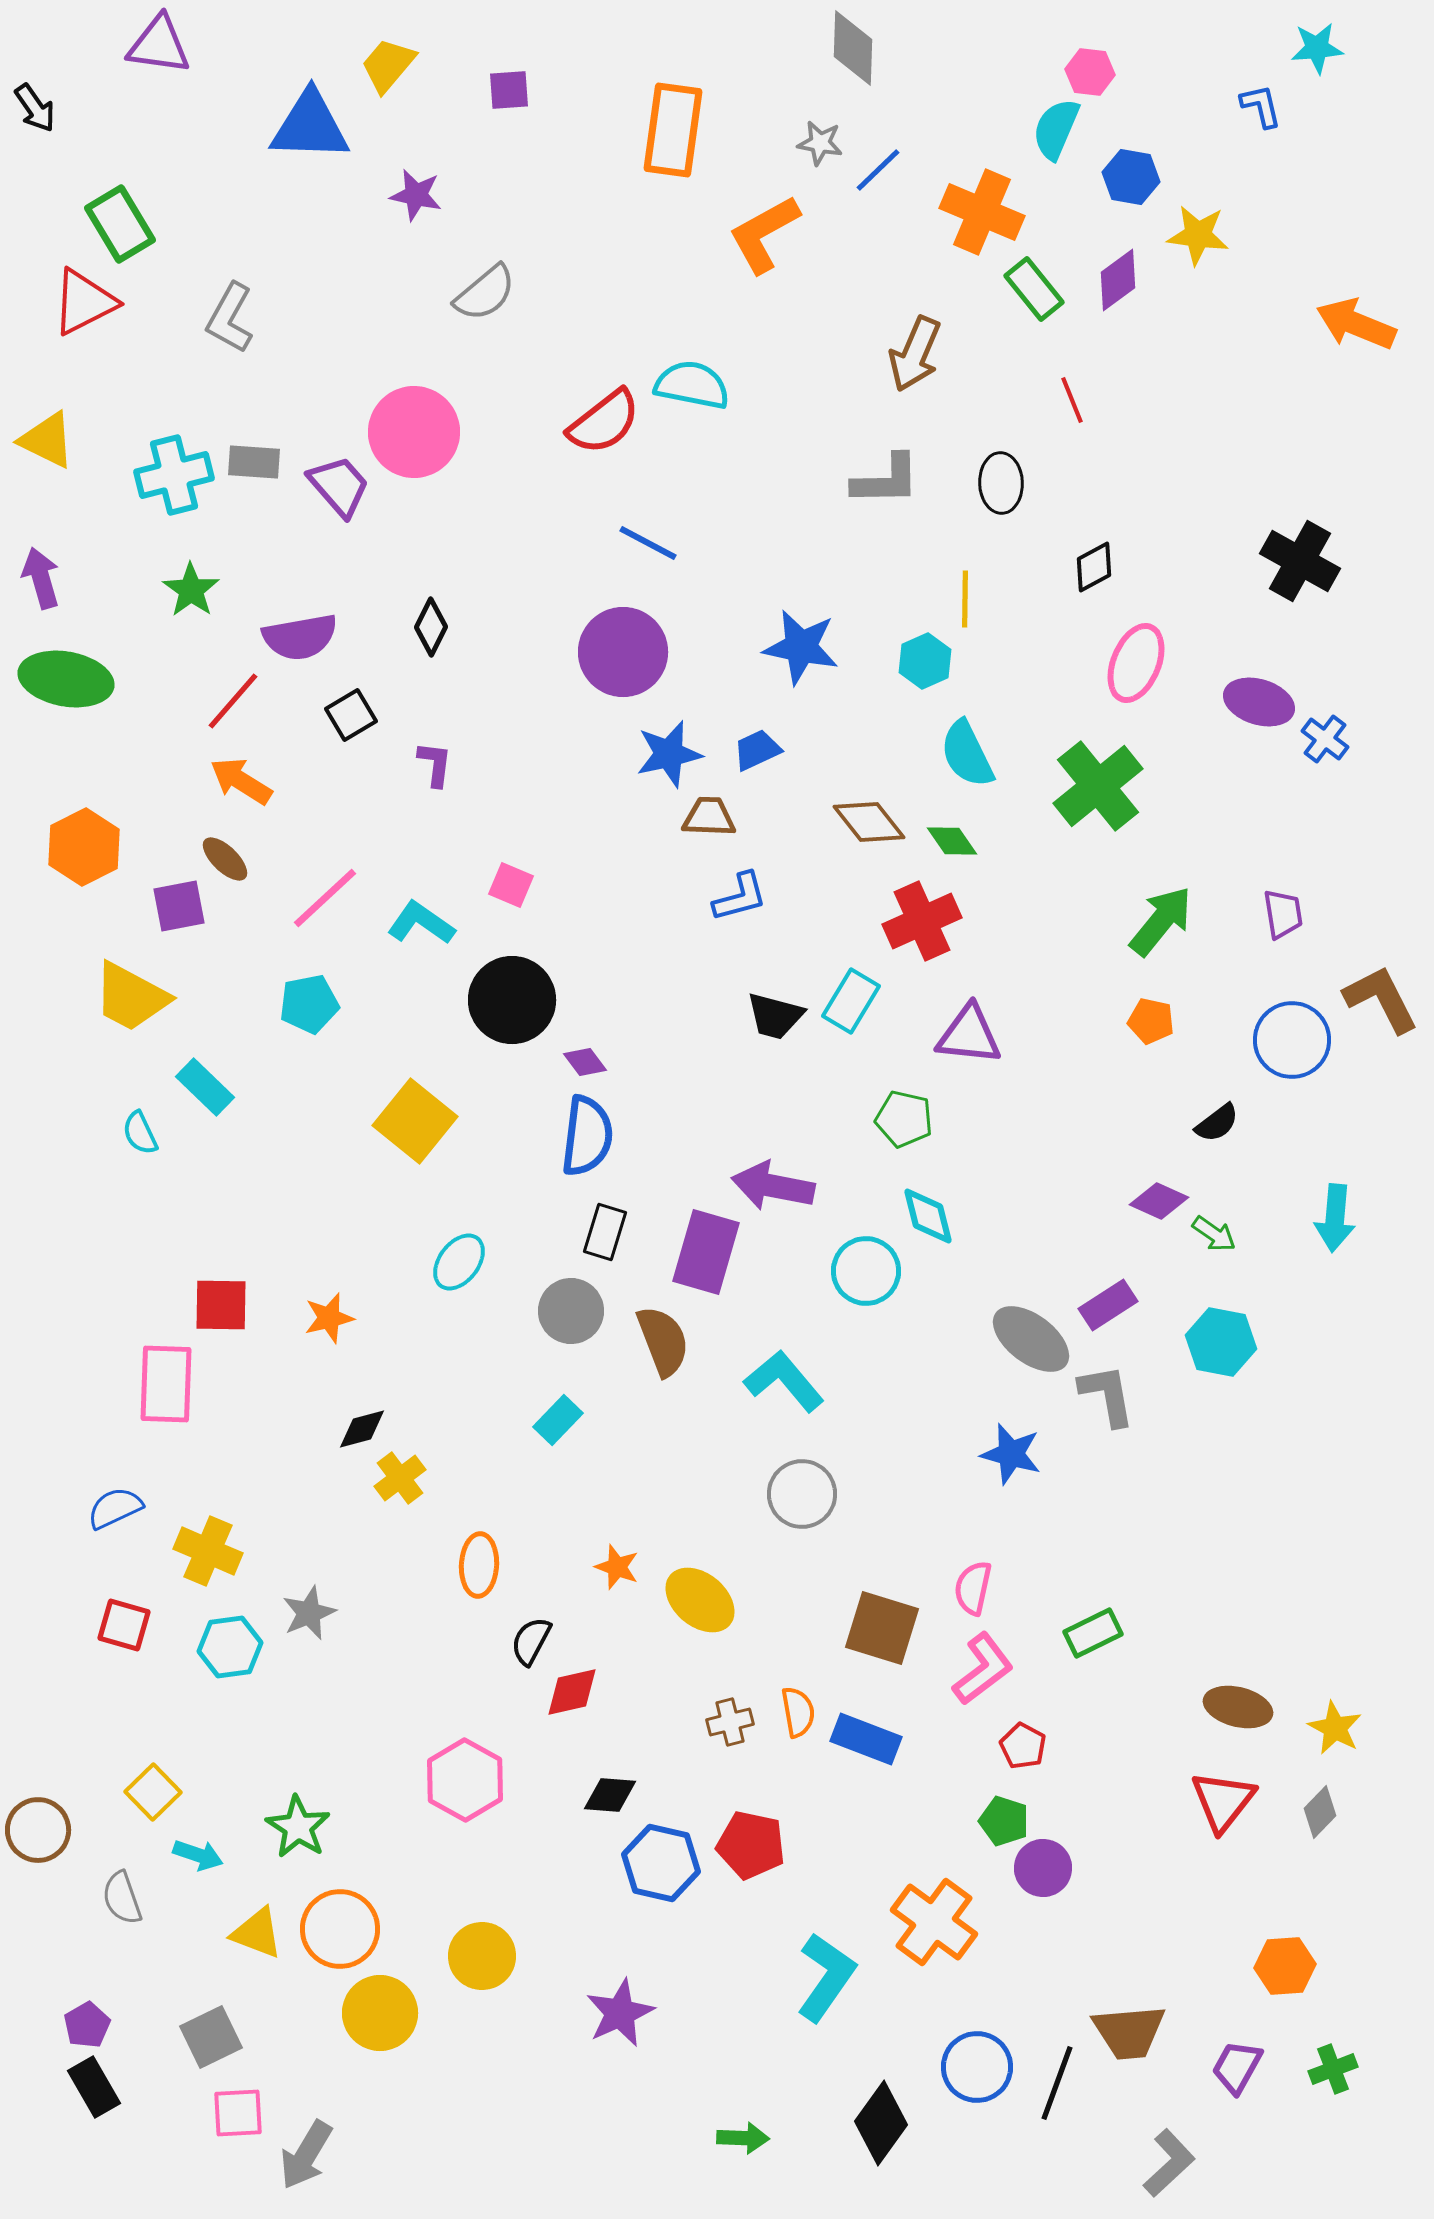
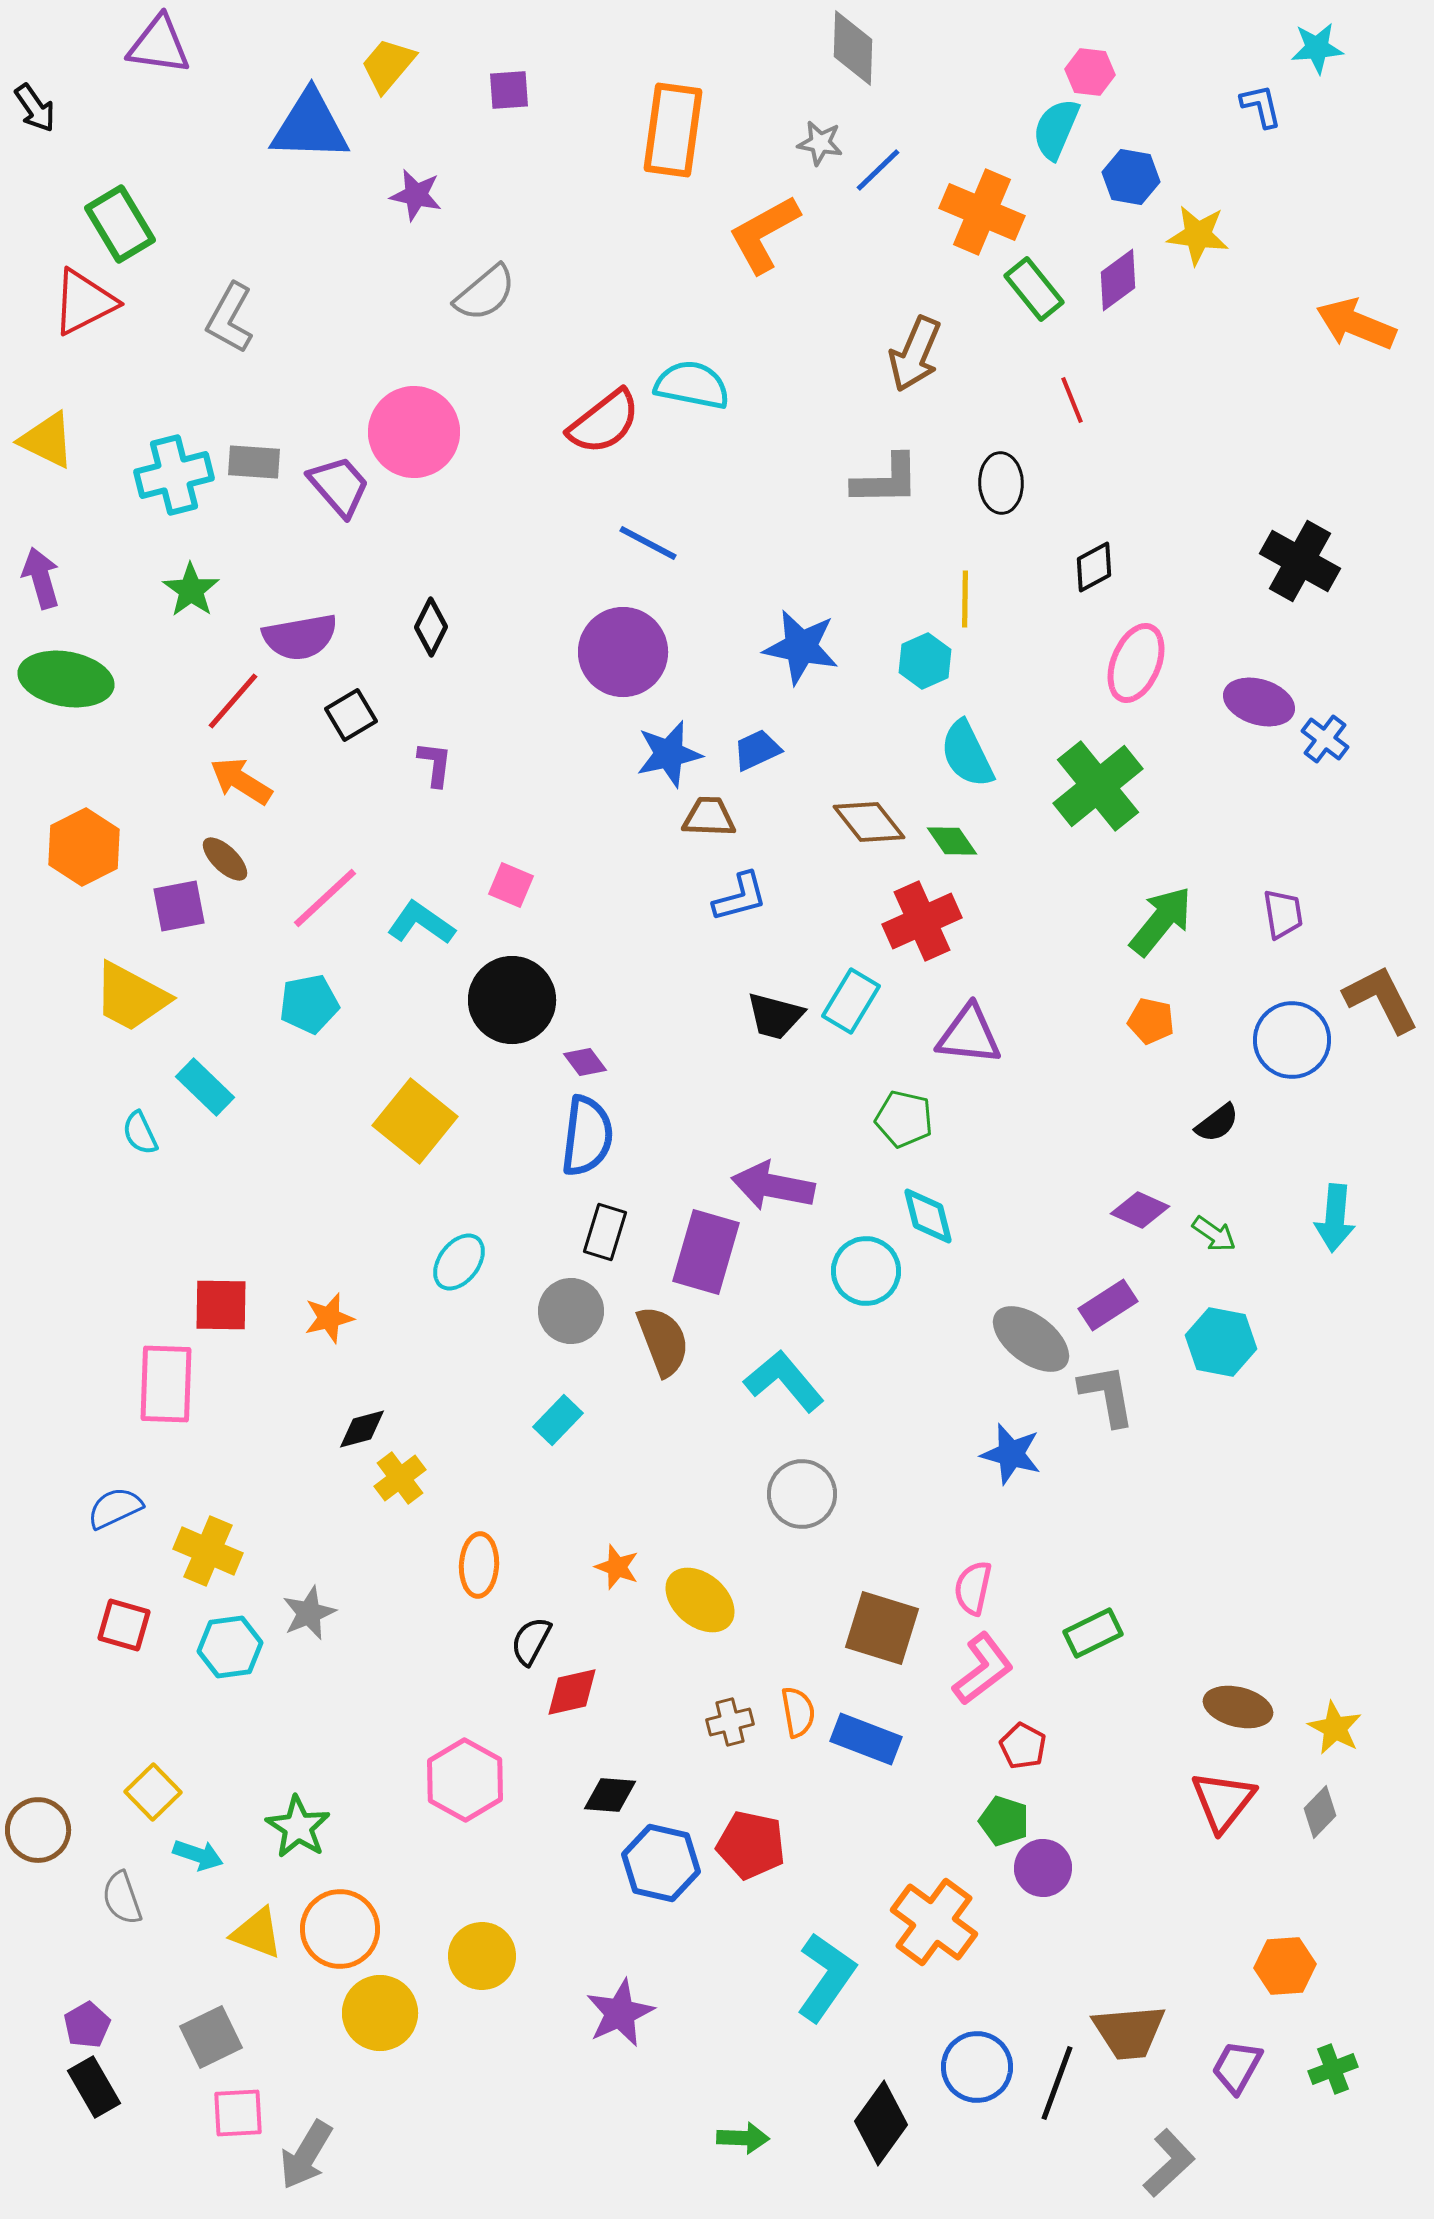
purple diamond at (1159, 1201): moved 19 px left, 9 px down
